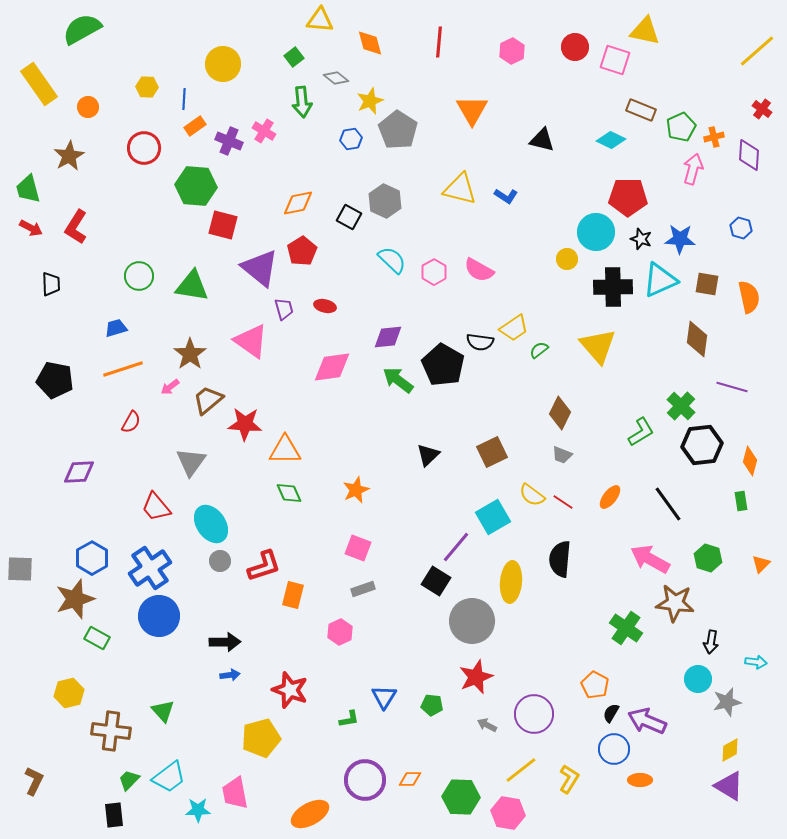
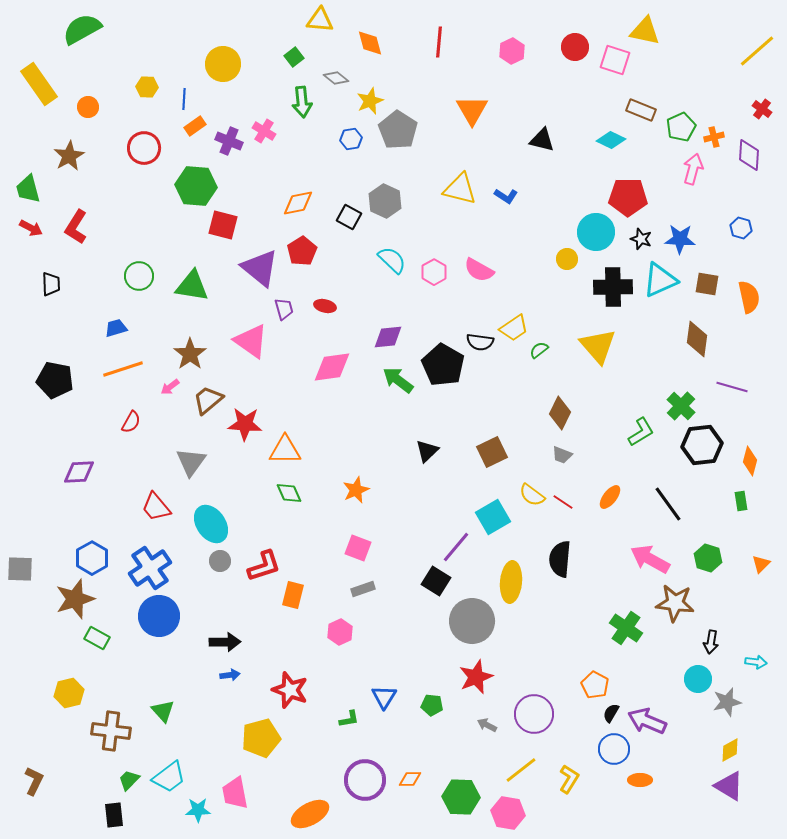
black triangle at (428, 455): moved 1 px left, 4 px up
